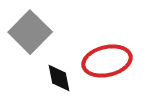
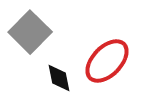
red ellipse: rotated 33 degrees counterclockwise
